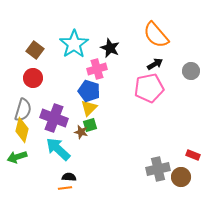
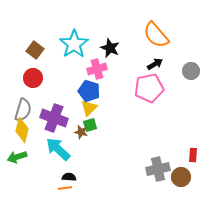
red rectangle: rotated 72 degrees clockwise
